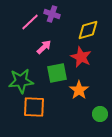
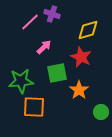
green circle: moved 1 px right, 2 px up
